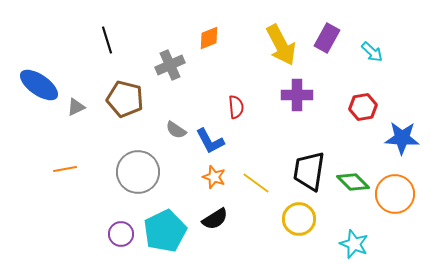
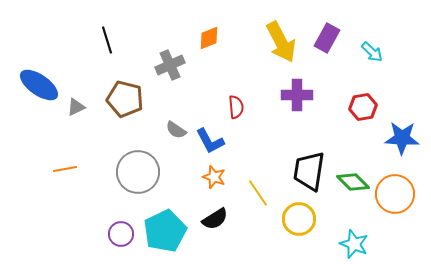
yellow arrow: moved 3 px up
yellow line: moved 2 px right, 10 px down; rotated 20 degrees clockwise
